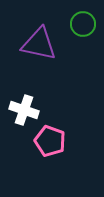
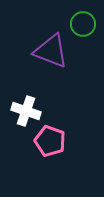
purple triangle: moved 12 px right, 7 px down; rotated 9 degrees clockwise
white cross: moved 2 px right, 1 px down
